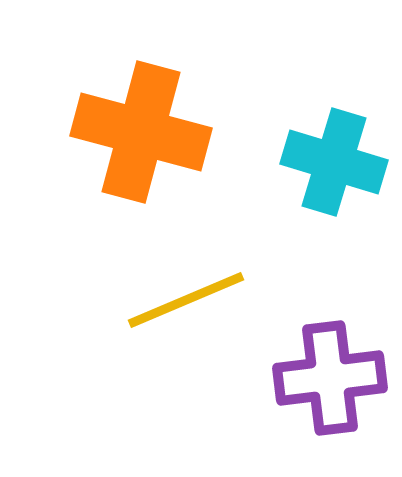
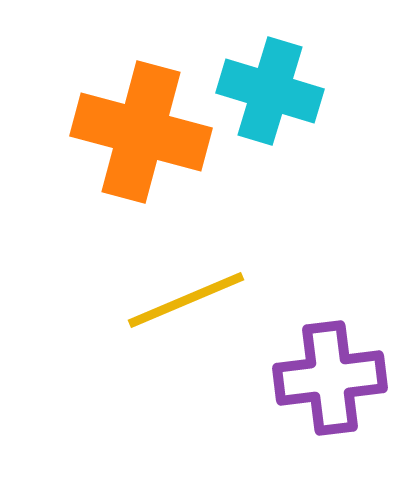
cyan cross: moved 64 px left, 71 px up
